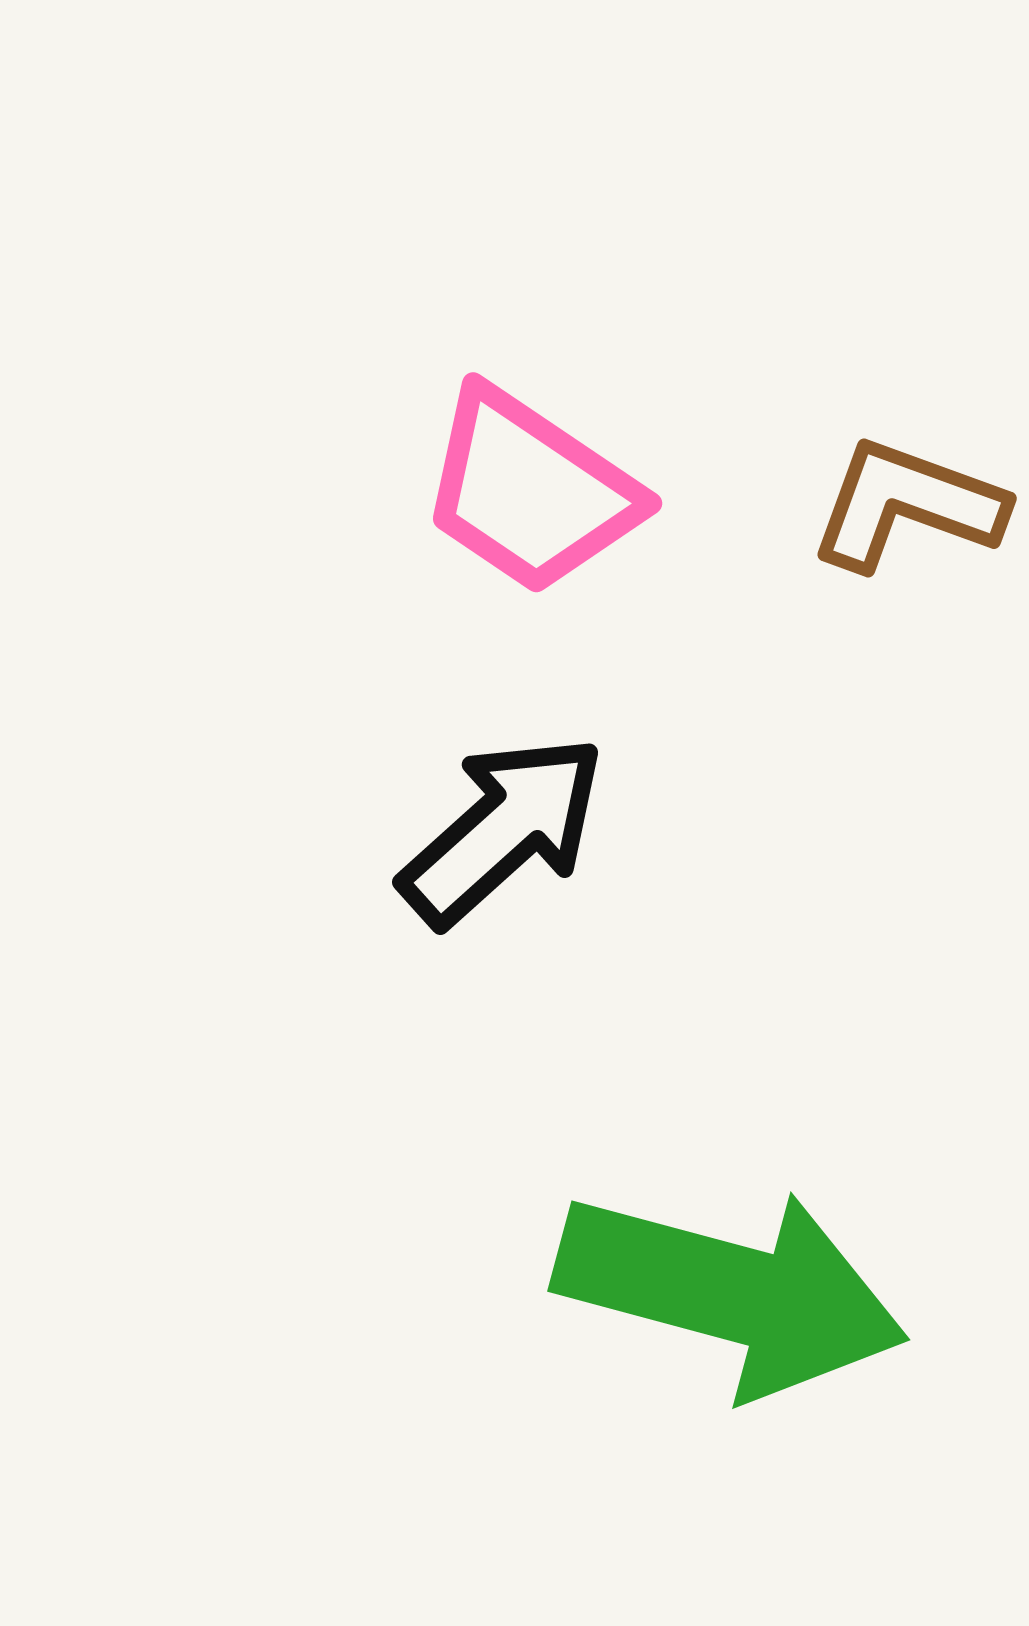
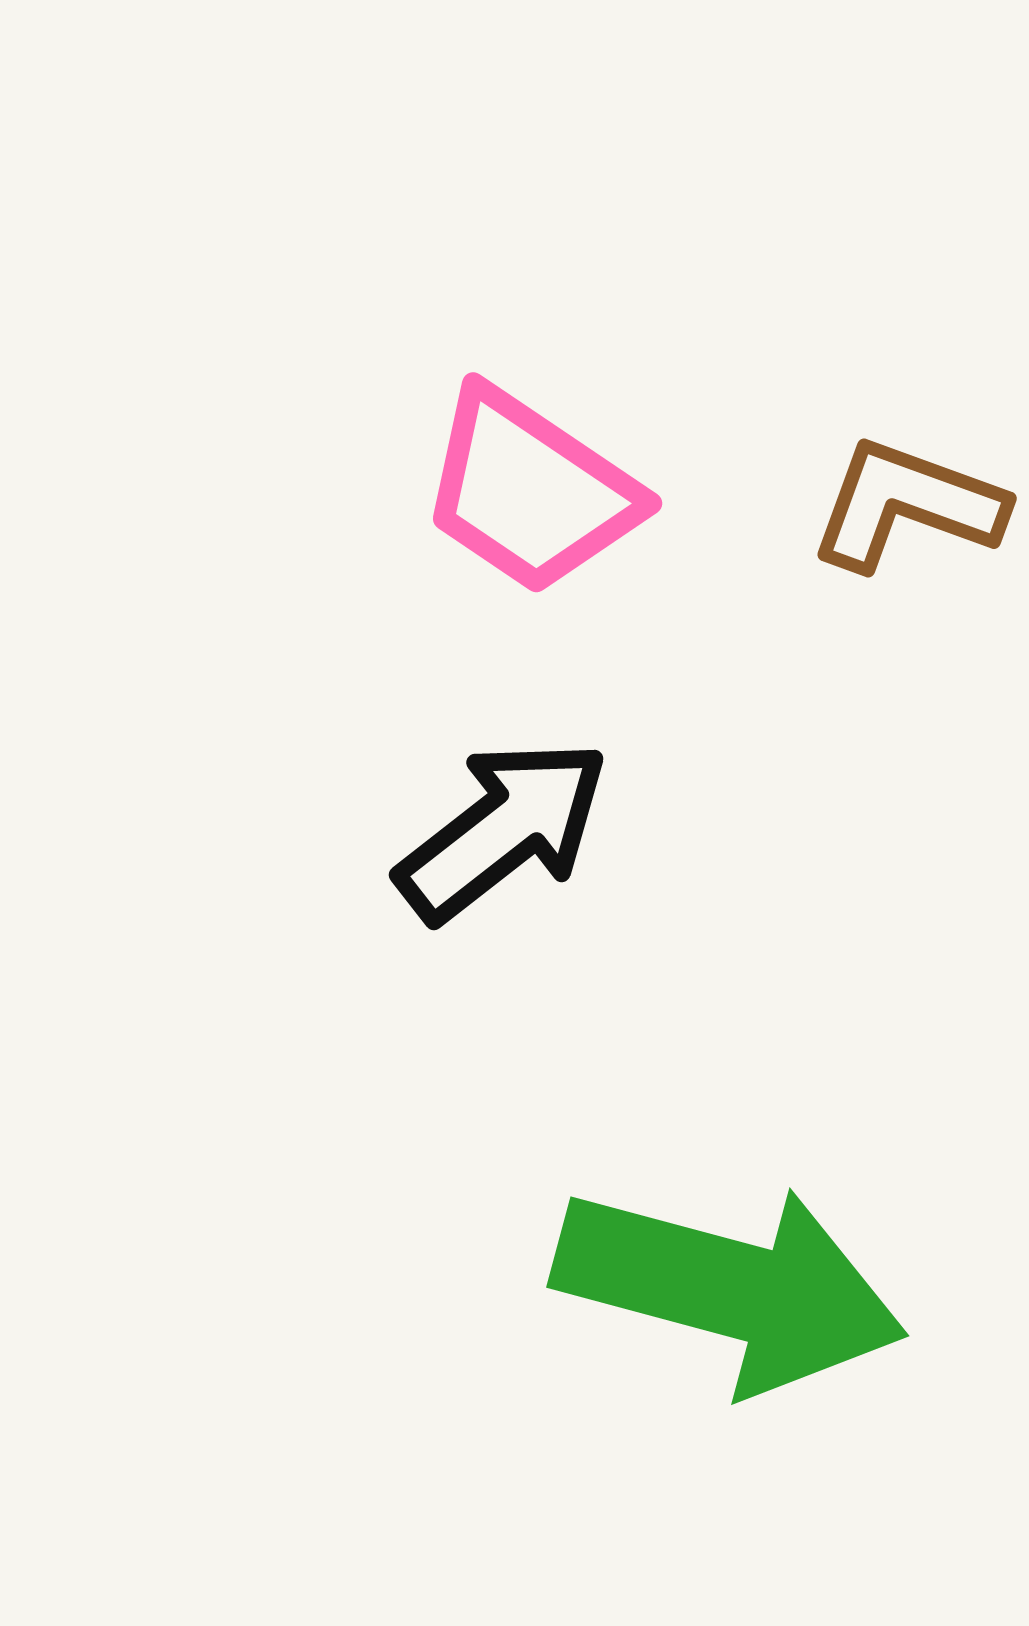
black arrow: rotated 4 degrees clockwise
green arrow: moved 1 px left, 4 px up
